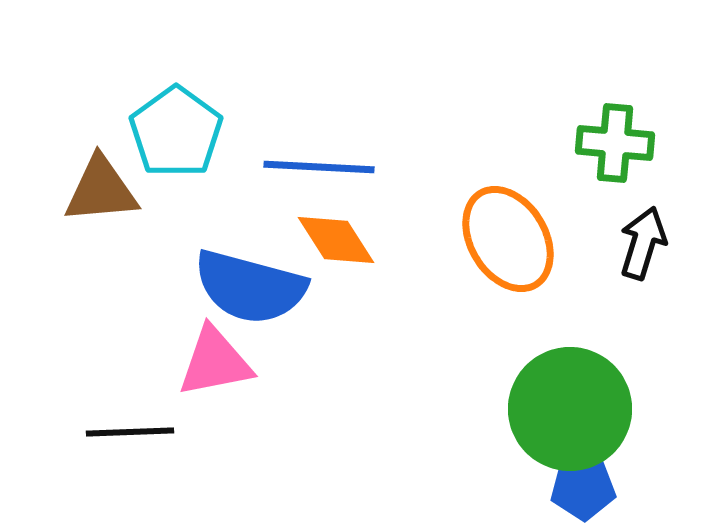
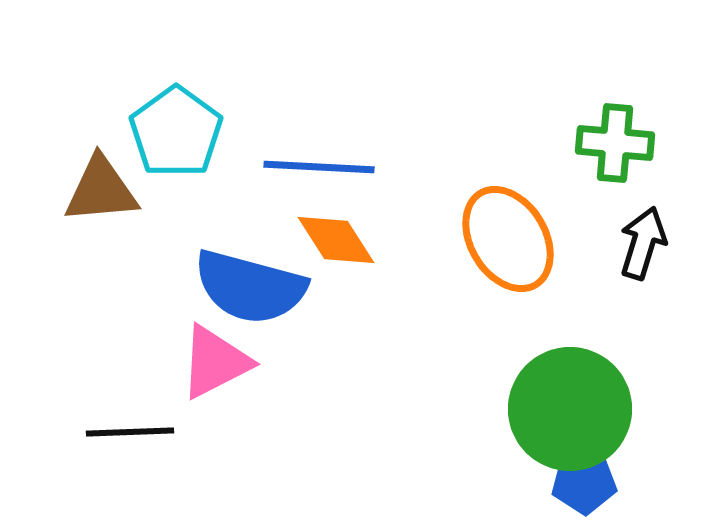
pink triangle: rotated 16 degrees counterclockwise
blue pentagon: moved 1 px right, 6 px up
